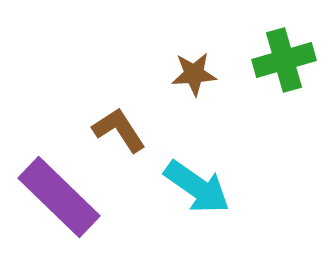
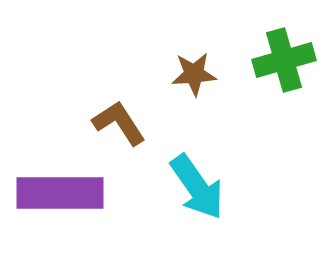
brown L-shape: moved 7 px up
cyan arrow: rotated 20 degrees clockwise
purple rectangle: moved 1 px right, 4 px up; rotated 44 degrees counterclockwise
